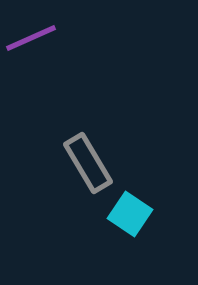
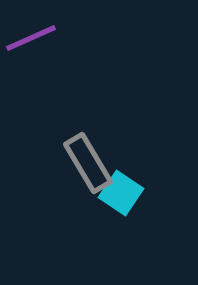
cyan square: moved 9 px left, 21 px up
